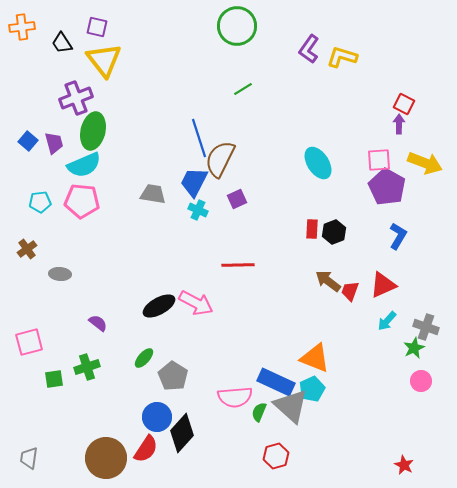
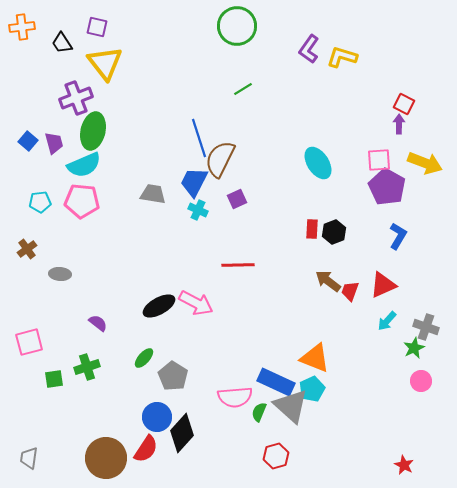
yellow triangle at (104, 60): moved 1 px right, 3 px down
